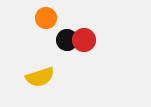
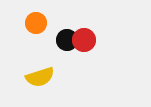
orange circle: moved 10 px left, 5 px down
